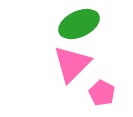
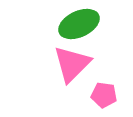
pink pentagon: moved 2 px right, 2 px down; rotated 20 degrees counterclockwise
